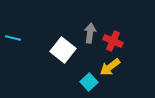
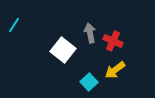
gray arrow: rotated 18 degrees counterclockwise
cyan line: moved 1 px right, 13 px up; rotated 70 degrees counterclockwise
yellow arrow: moved 5 px right, 3 px down
